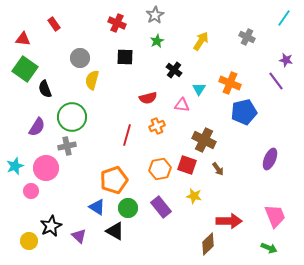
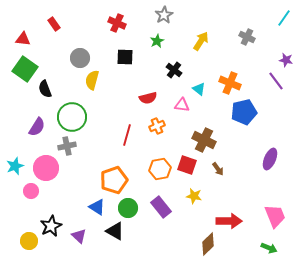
gray star at (155, 15): moved 9 px right
cyan triangle at (199, 89): rotated 24 degrees counterclockwise
